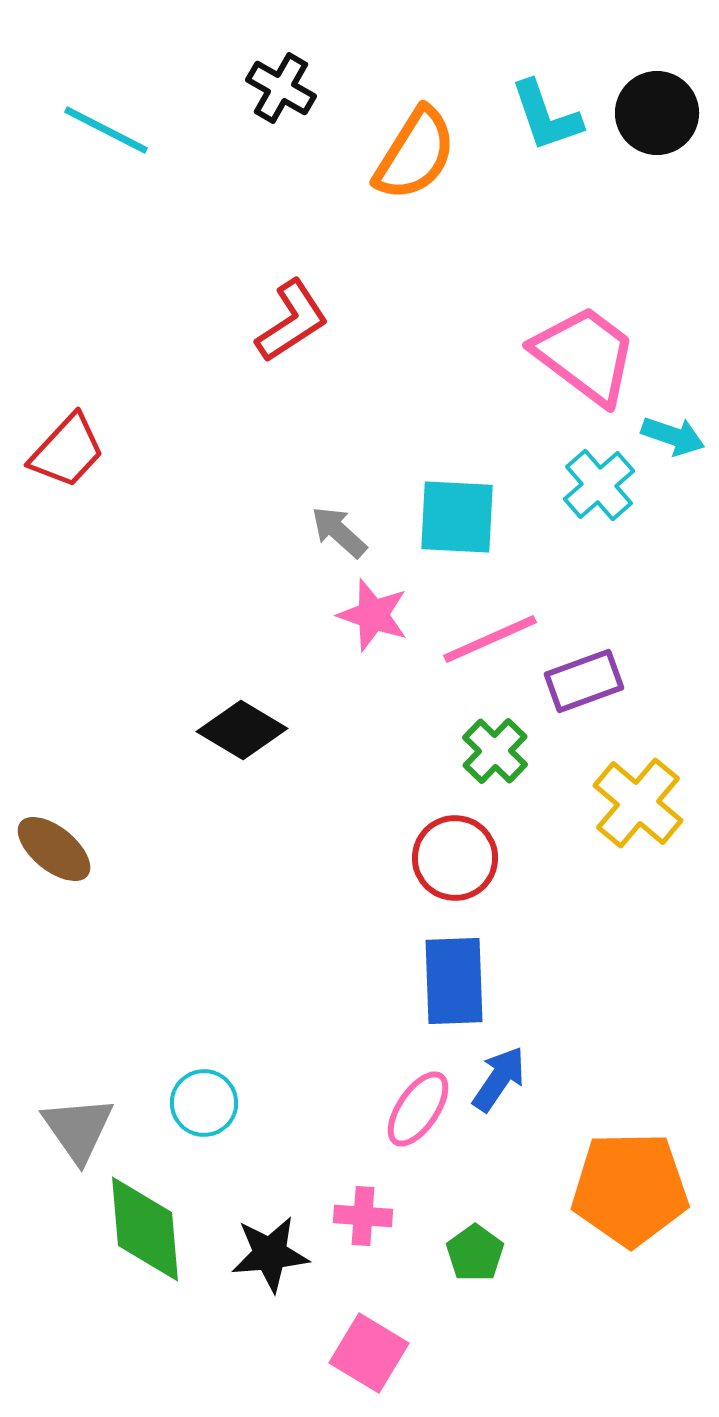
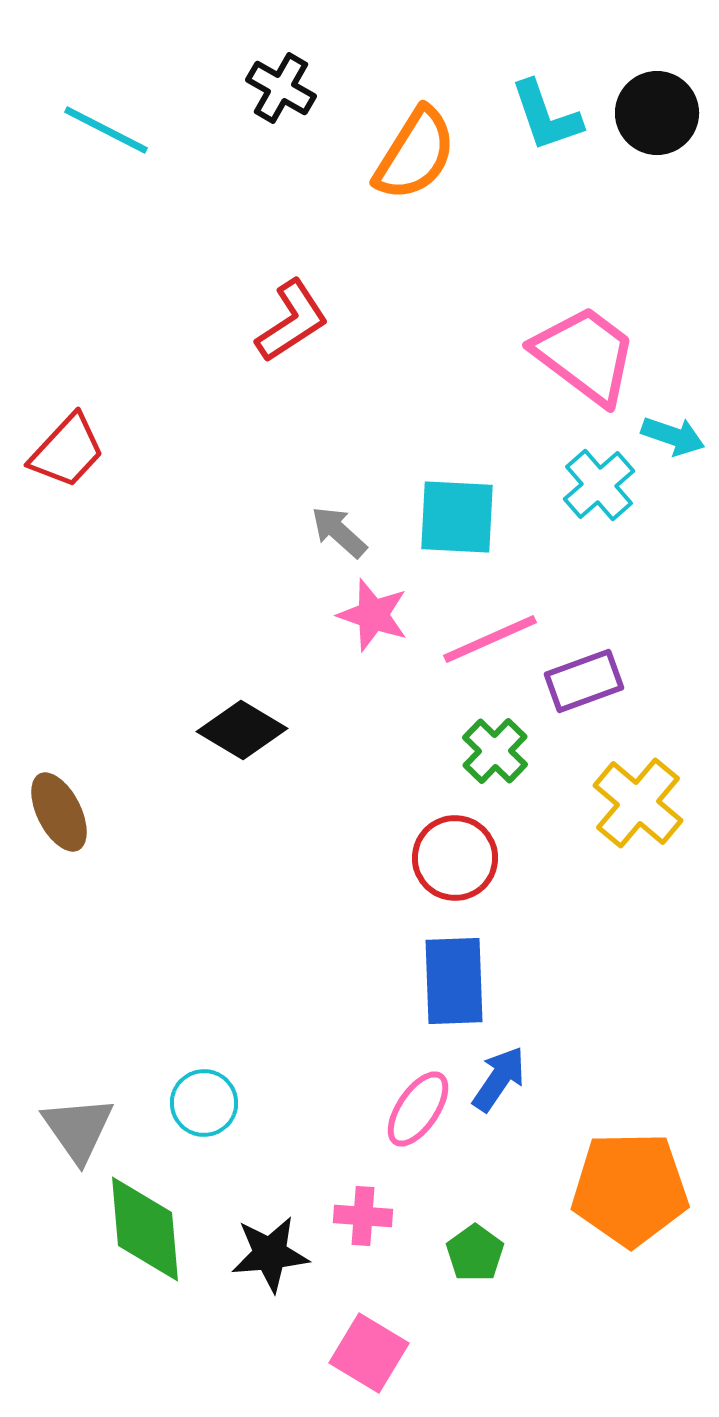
brown ellipse: moved 5 px right, 37 px up; rotated 24 degrees clockwise
